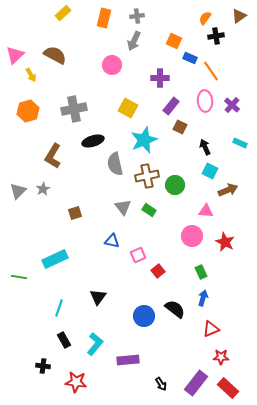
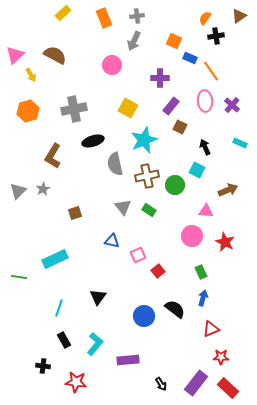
orange rectangle at (104, 18): rotated 36 degrees counterclockwise
cyan square at (210, 171): moved 13 px left, 1 px up
